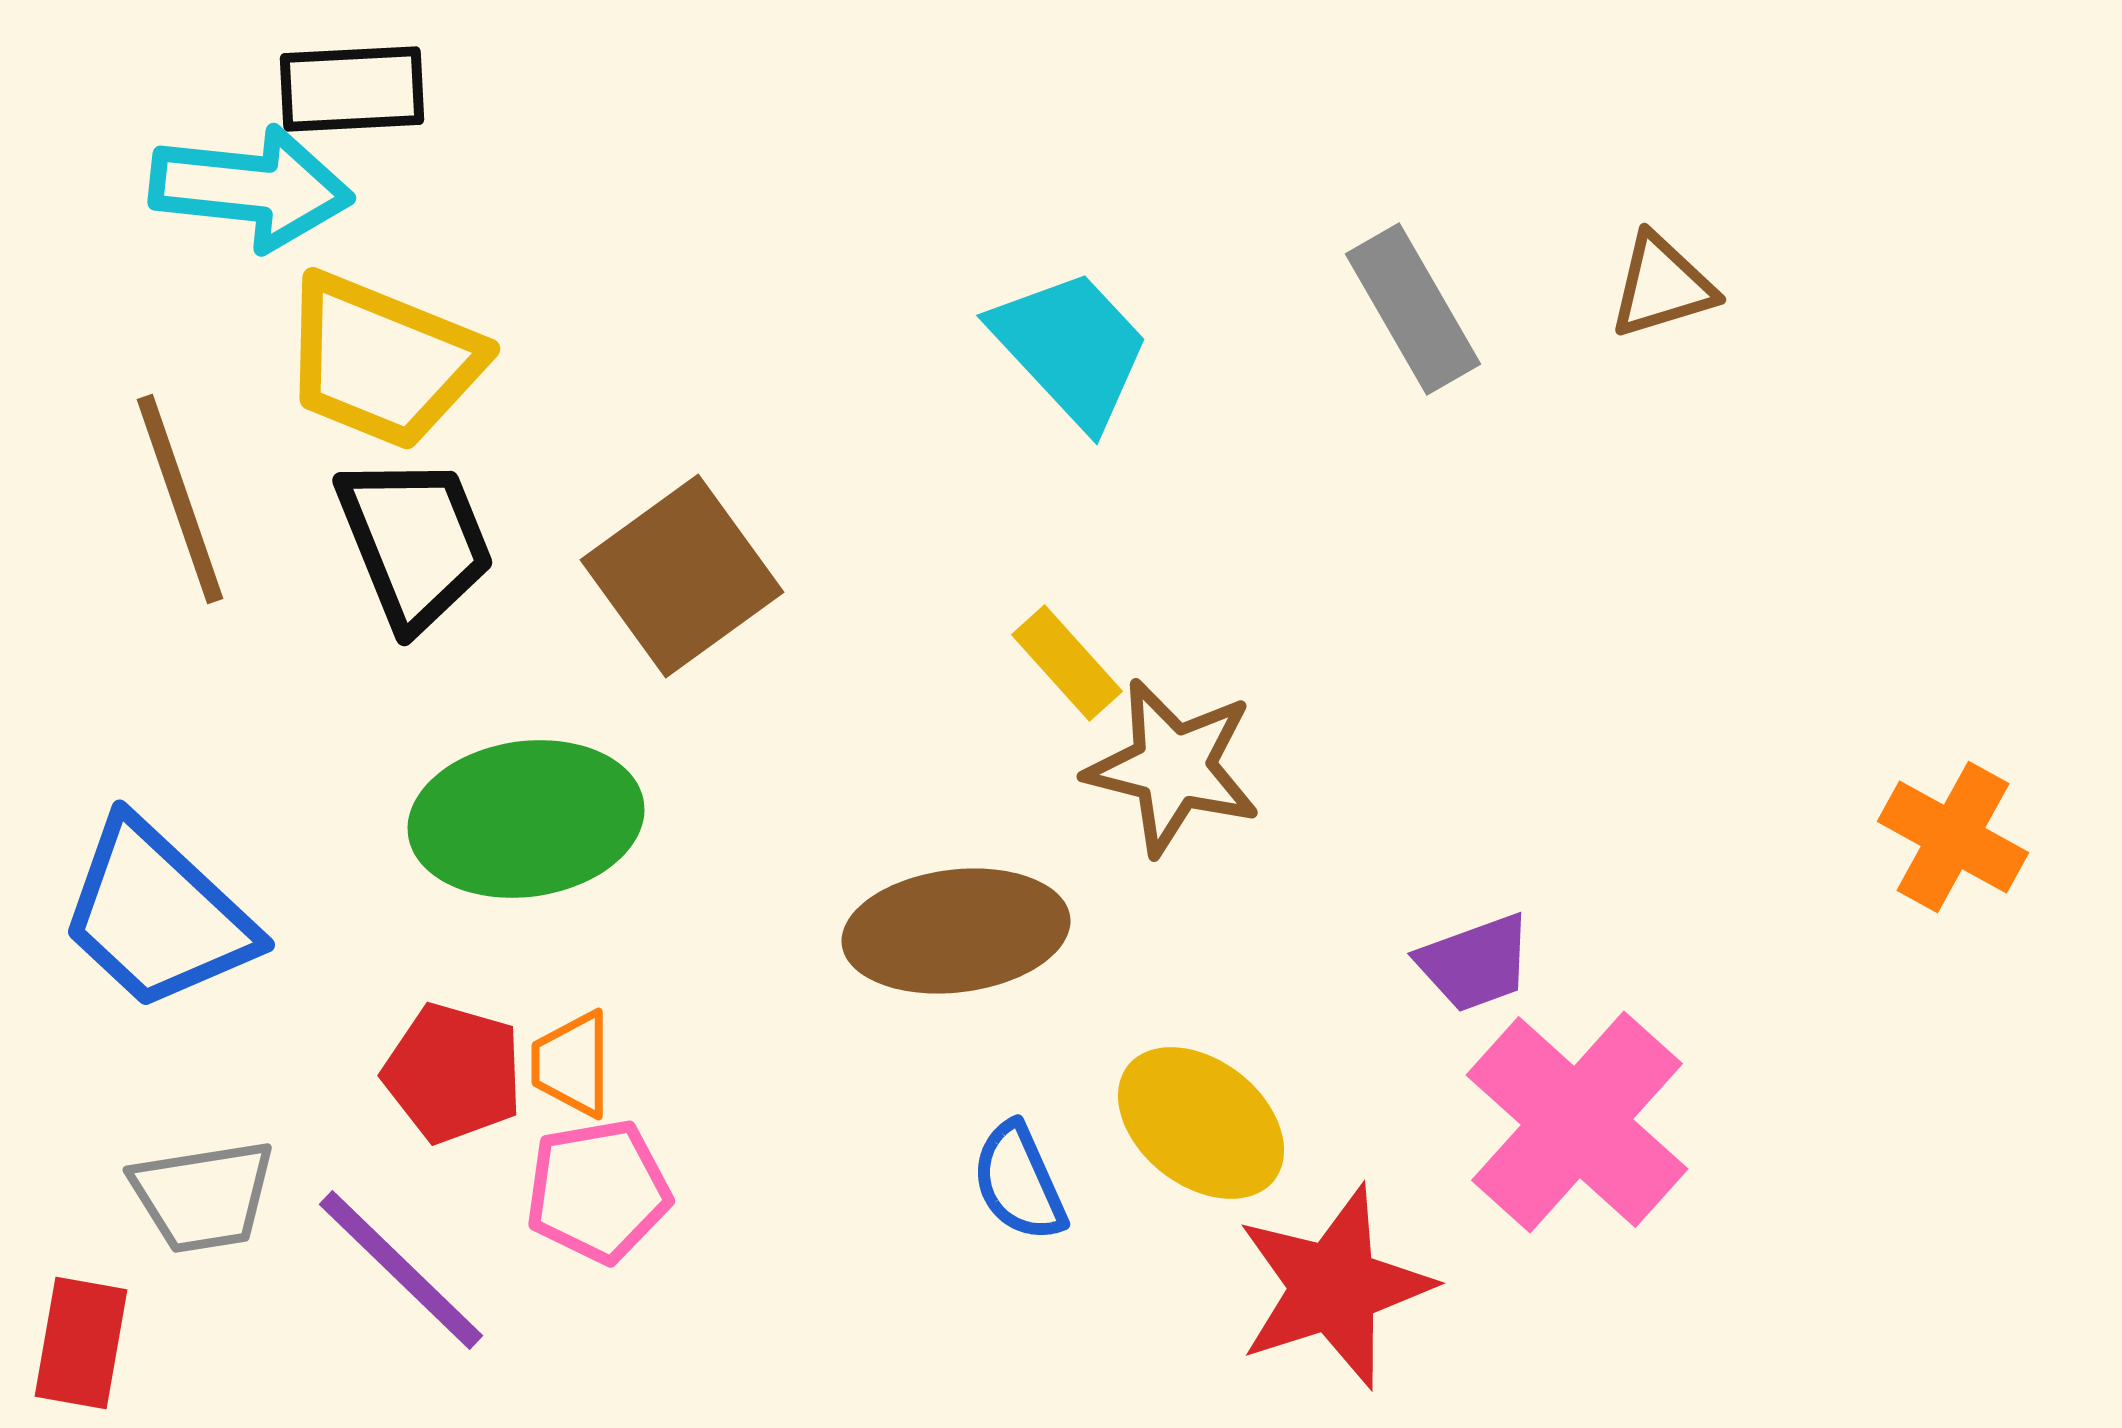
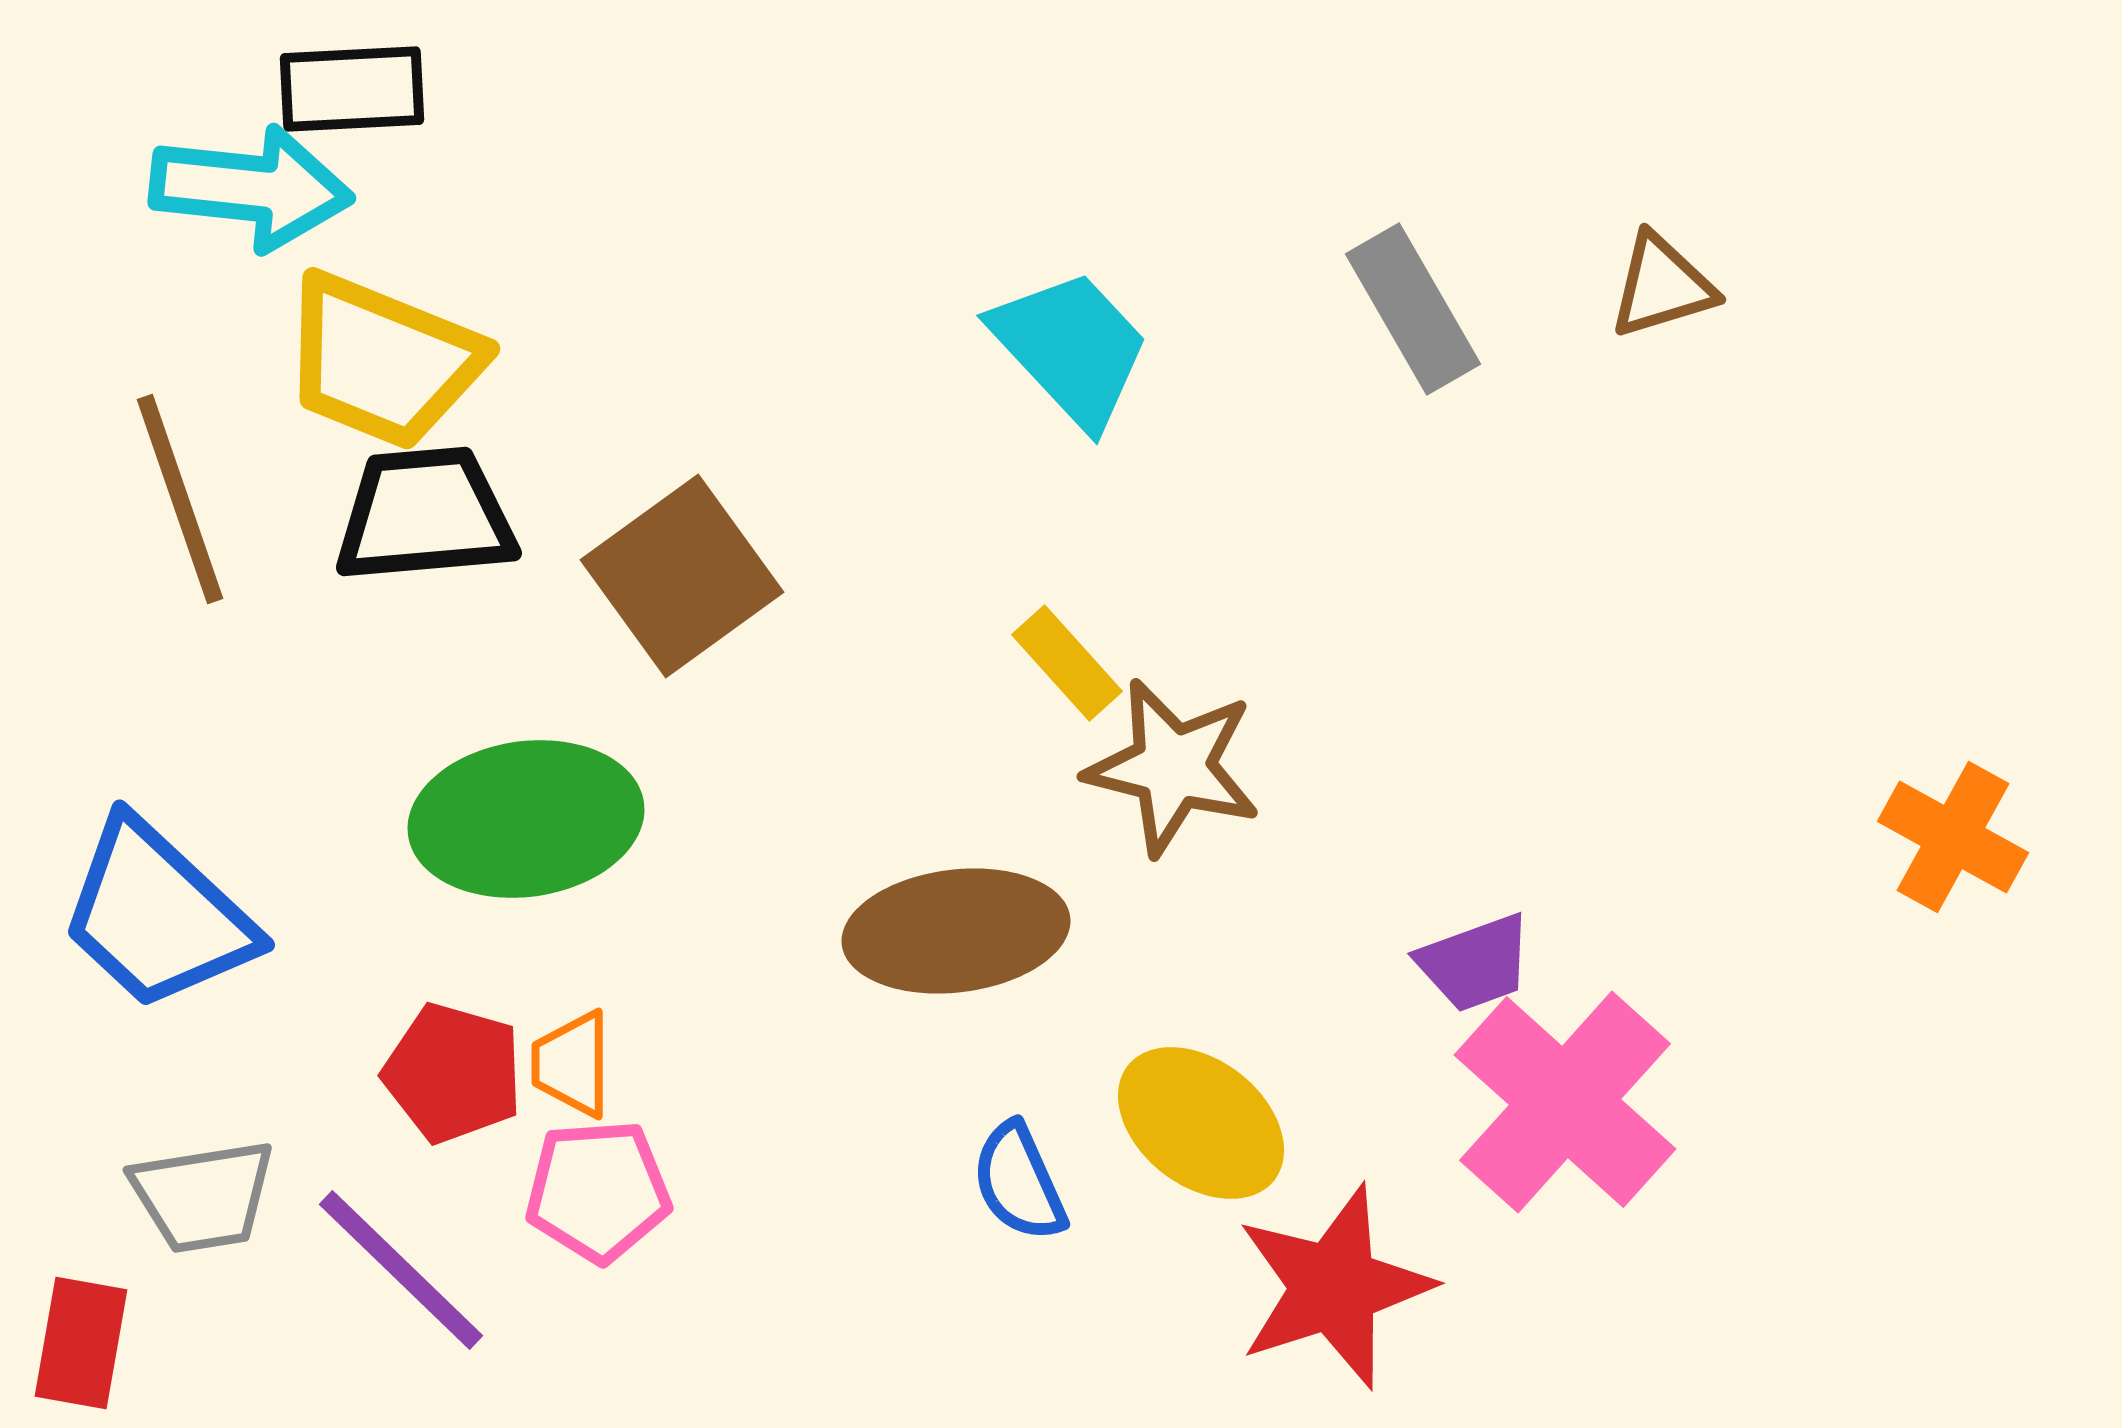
black trapezoid: moved 10 px right, 27 px up; rotated 73 degrees counterclockwise
pink cross: moved 12 px left, 20 px up
pink pentagon: rotated 6 degrees clockwise
